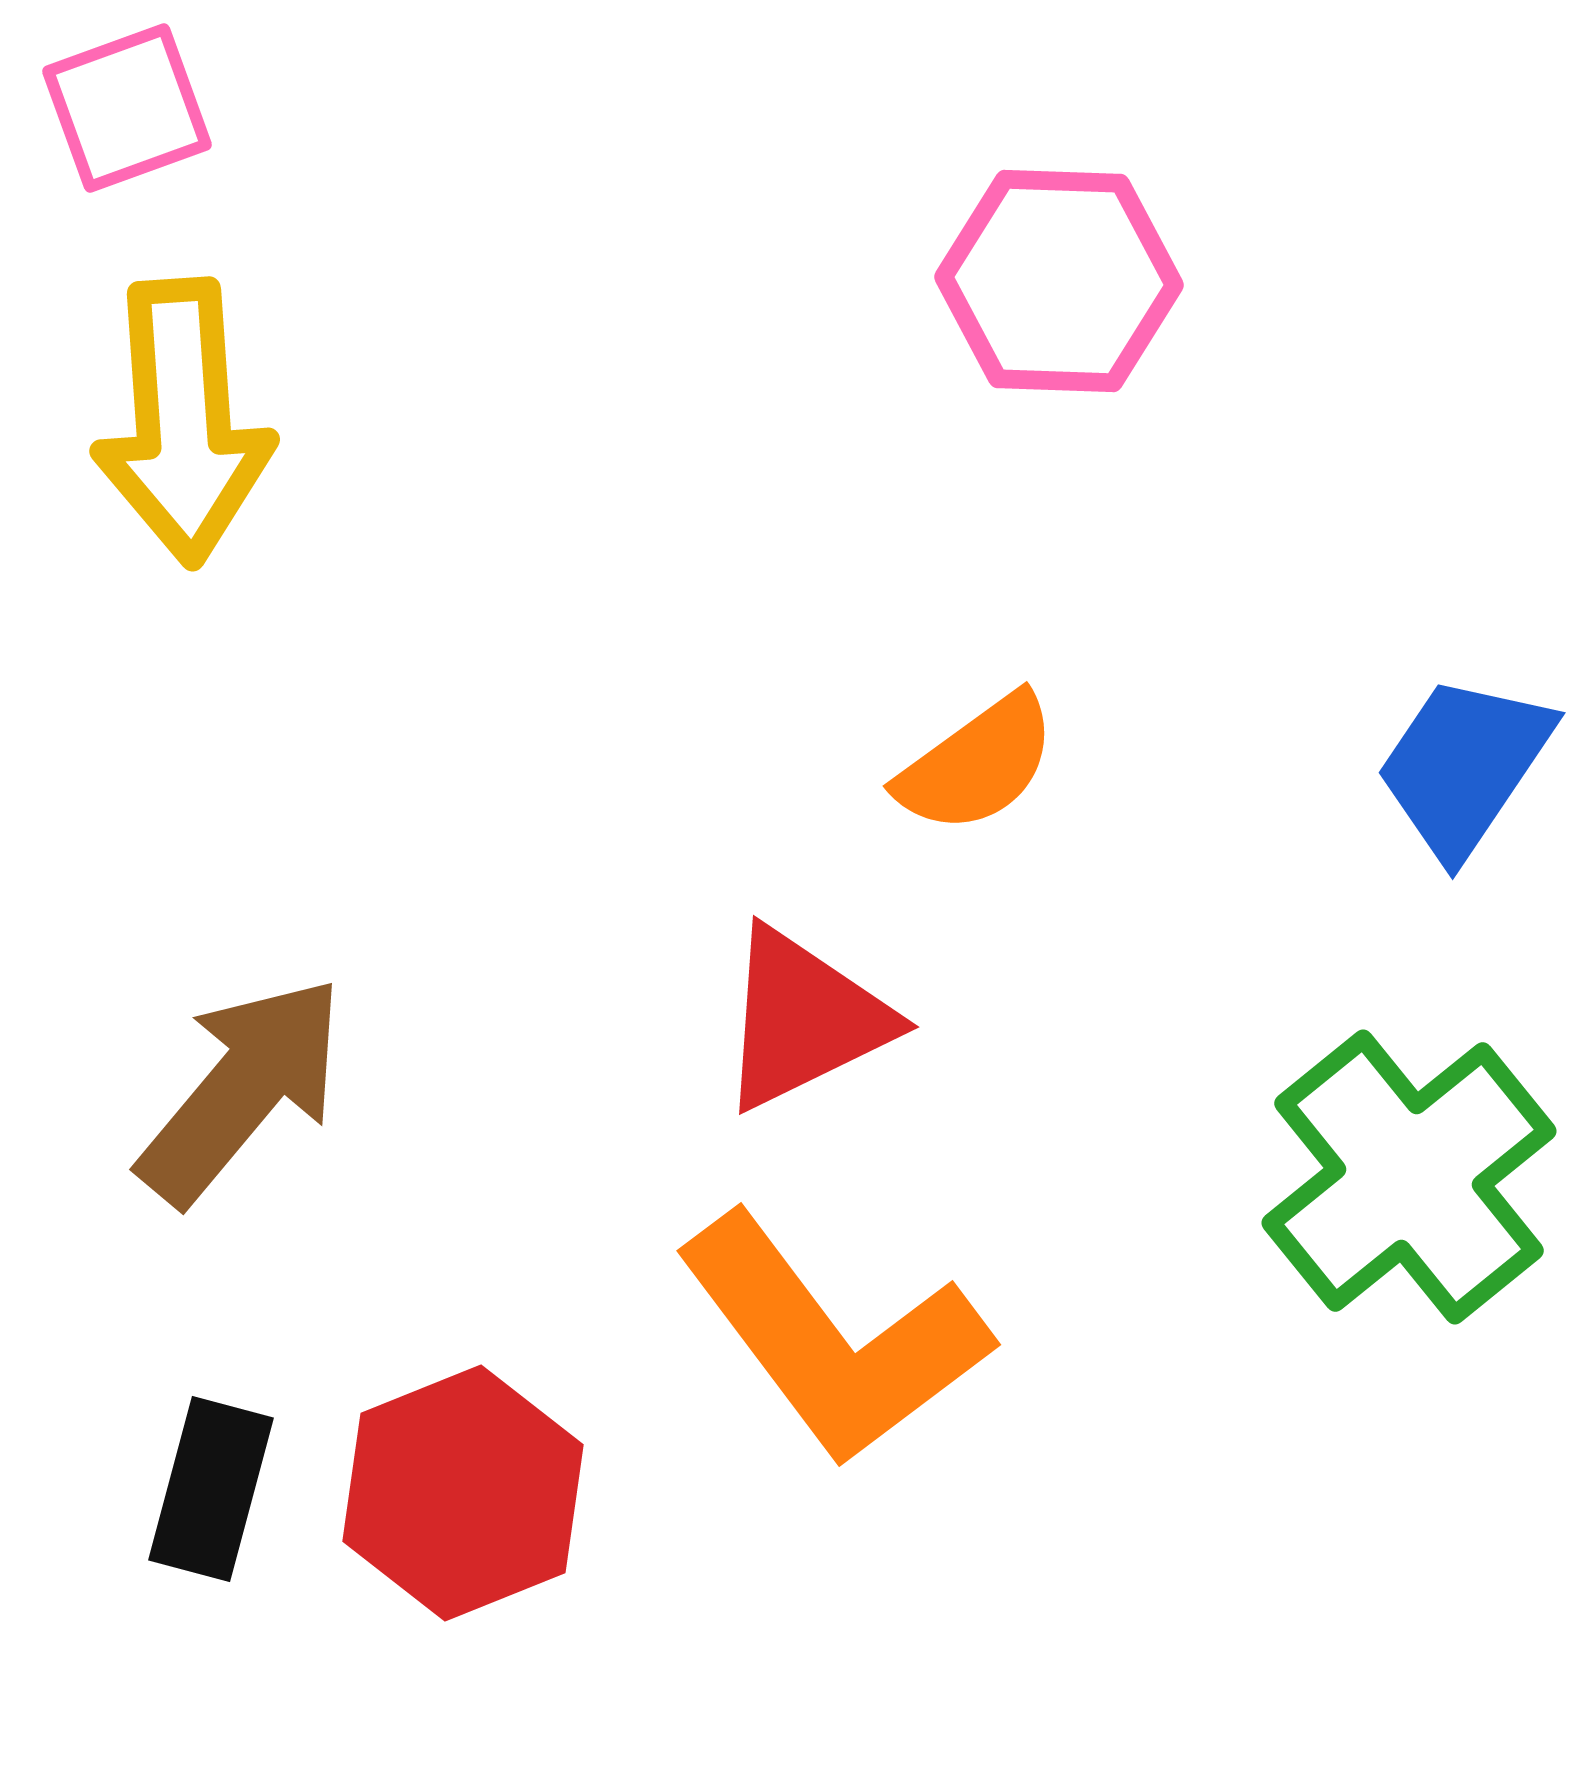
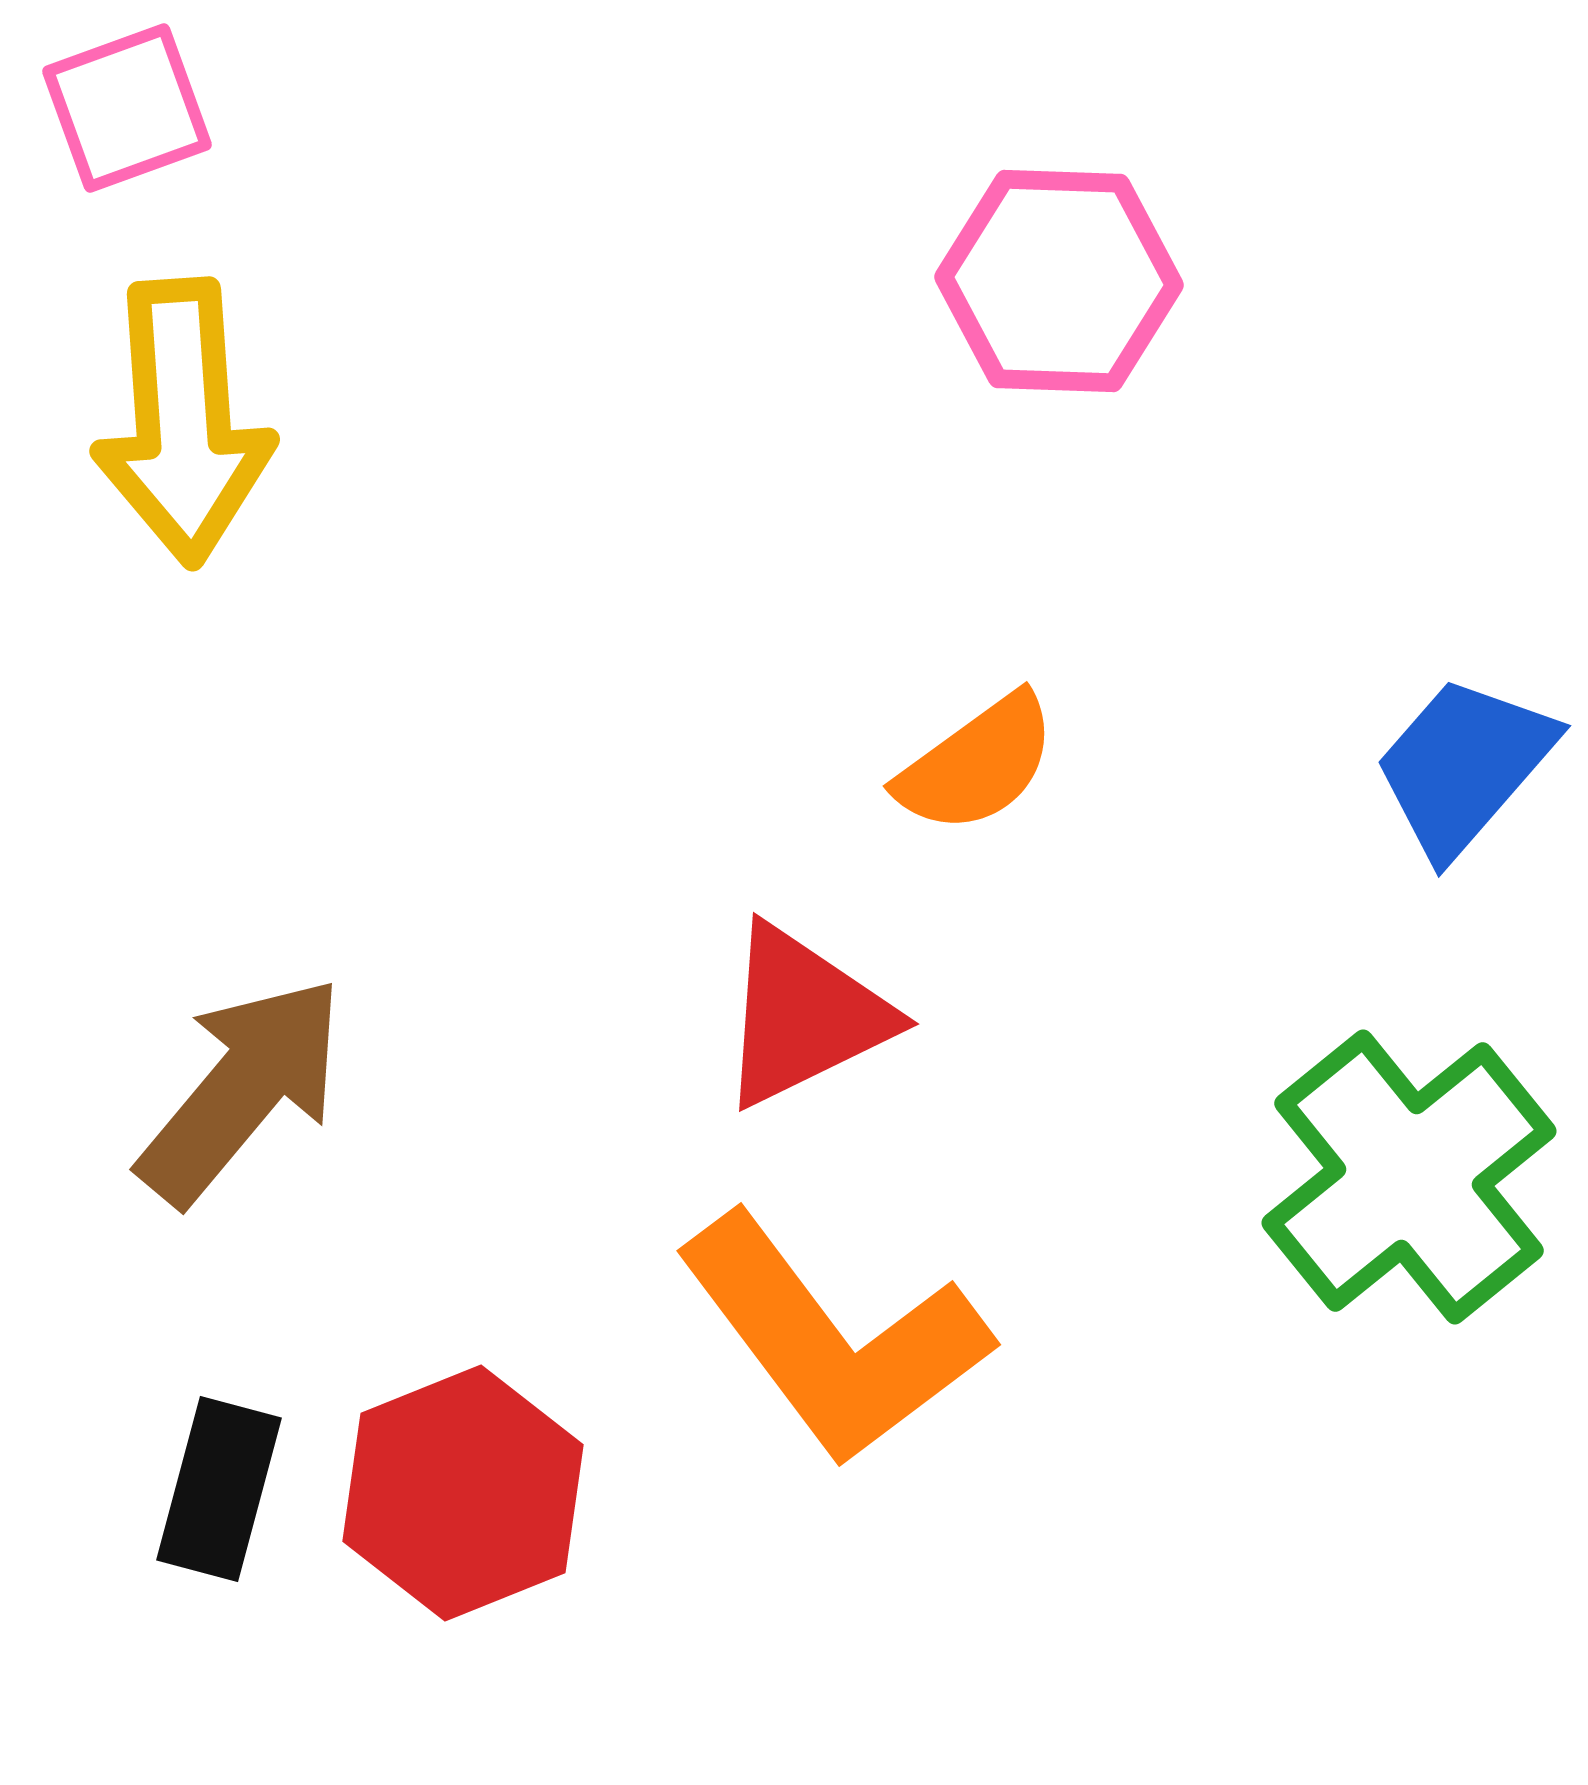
blue trapezoid: rotated 7 degrees clockwise
red triangle: moved 3 px up
black rectangle: moved 8 px right
